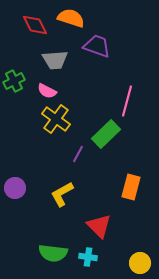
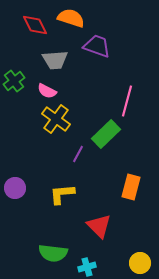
green cross: rotated 10 degrees counterclockwise
yellow L-shape: rotated 24 degrees clockwise
cyan cross: moved 1 px left, 10 px down; rotated 24 degrees counterclockwise
